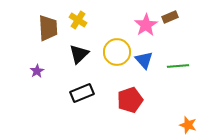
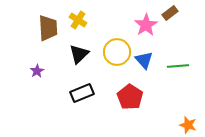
brown rectangle: moved 4 px up; rotated 14 degrees counterclockwise
red pentagon: moved 3 px up; rotated 20 degrees counterclockwise
